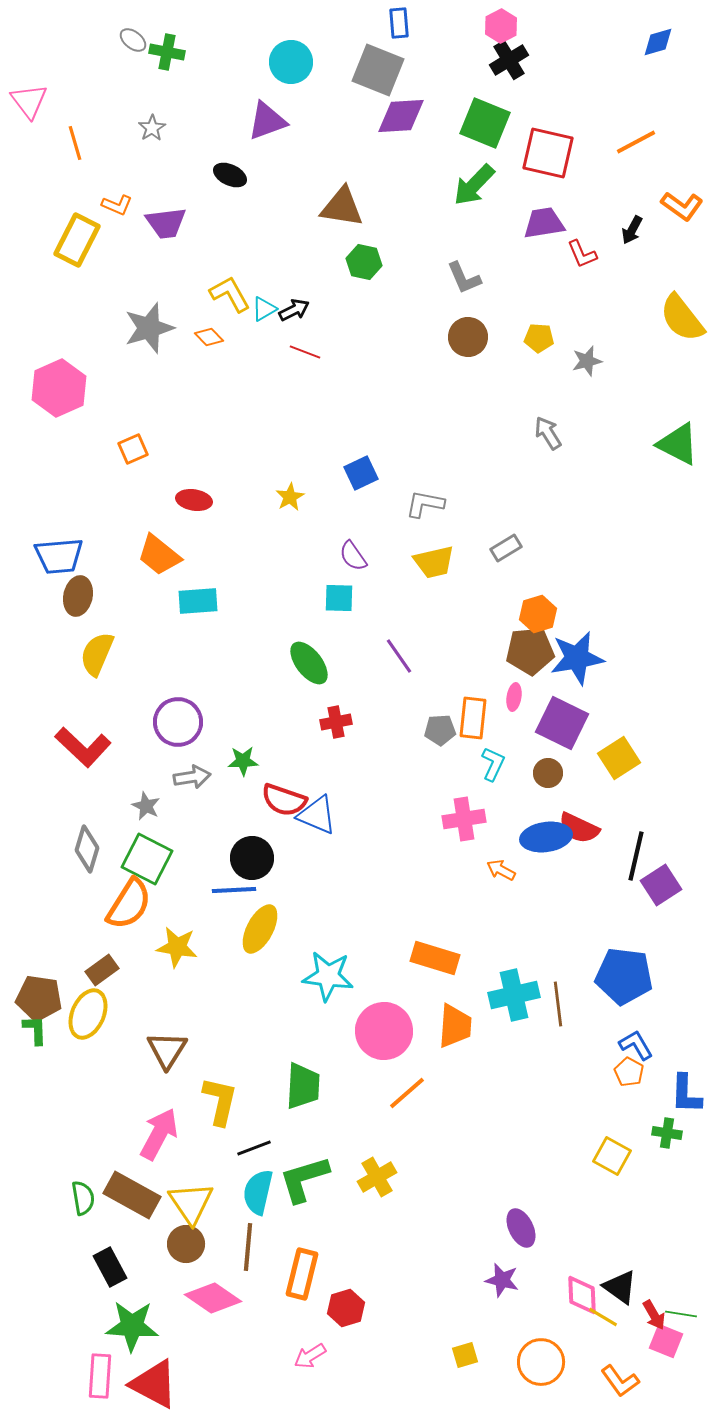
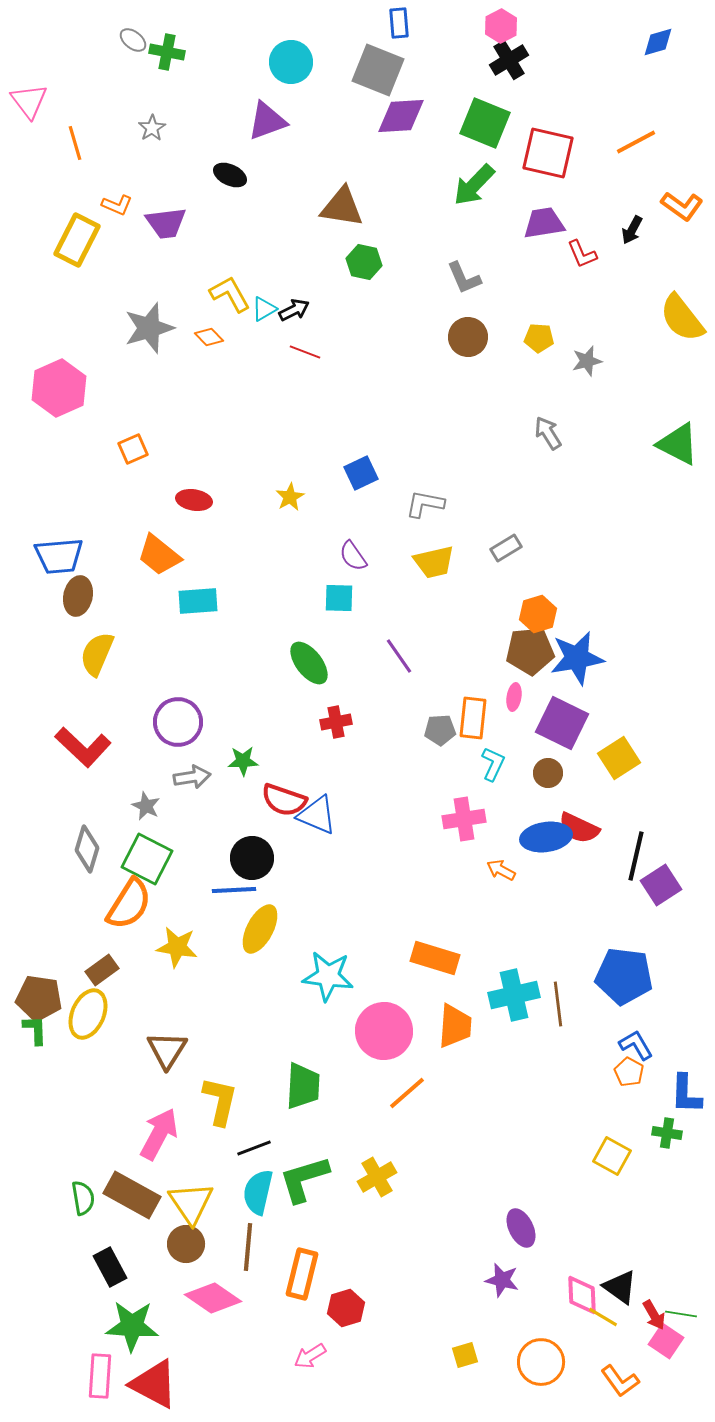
pink square at (666, 1341): rotated 12 degrees clockwise
